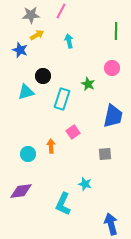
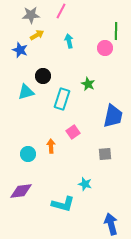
pink circle: moved 7 px left, 20 px up
cyan L-shape: rotated 100 degrees counterclockwise
